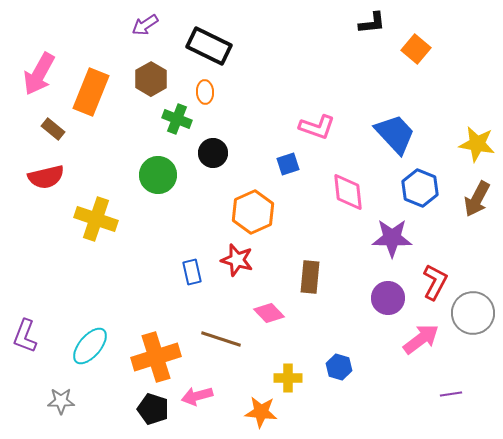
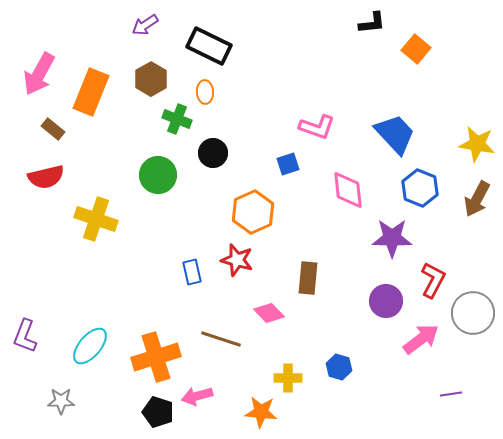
pink diamond at (348, 192): moved 2 px up
brown rectangle at (310, 277): moved 2 px left, 1 px down
red L-shape at (435, 282): moved 2 px left, 2 px up
purple circle at (388, 298): moved 2 px left, 3 px down
black pentagon at (153, 409): moved 5 px right, 3 px down
